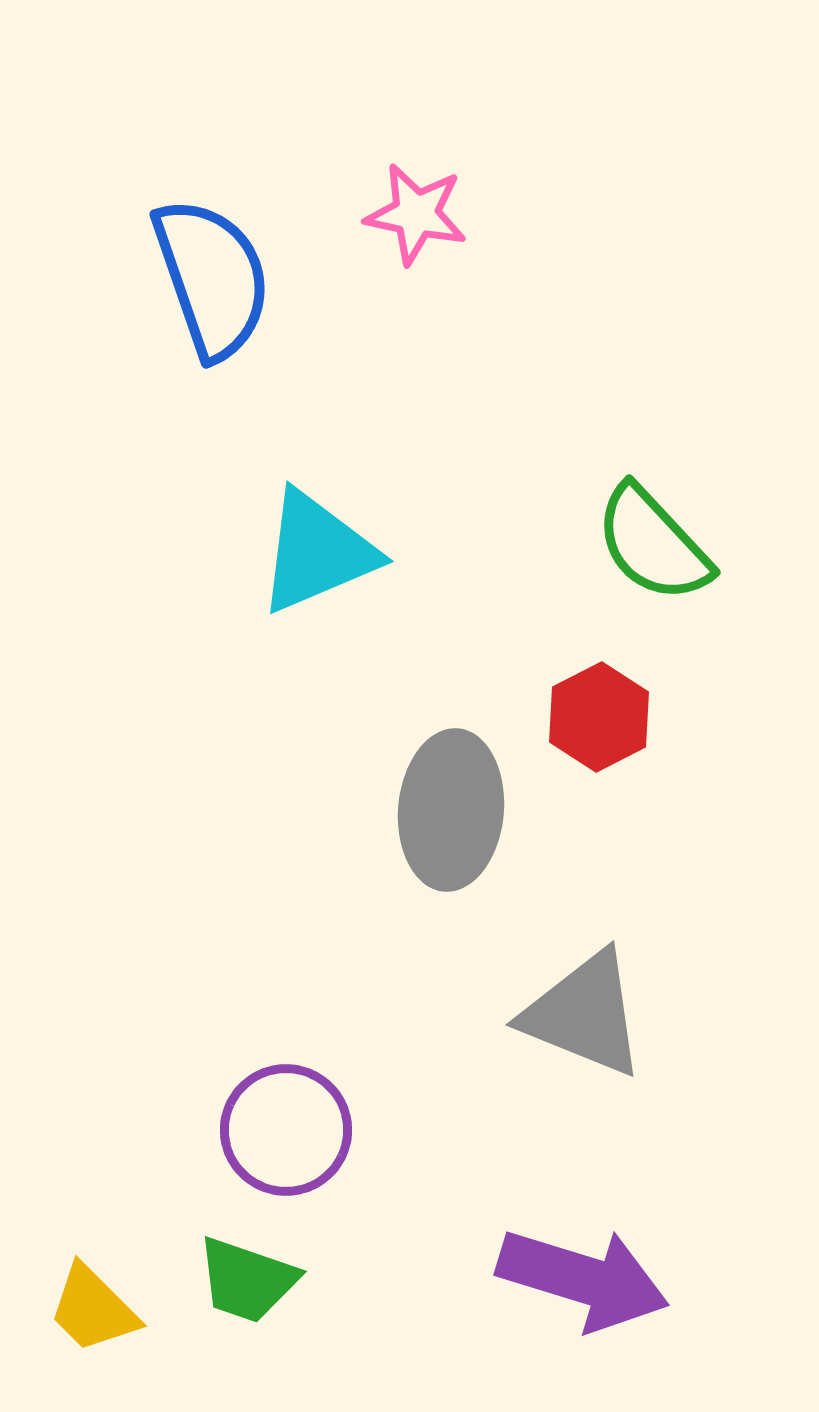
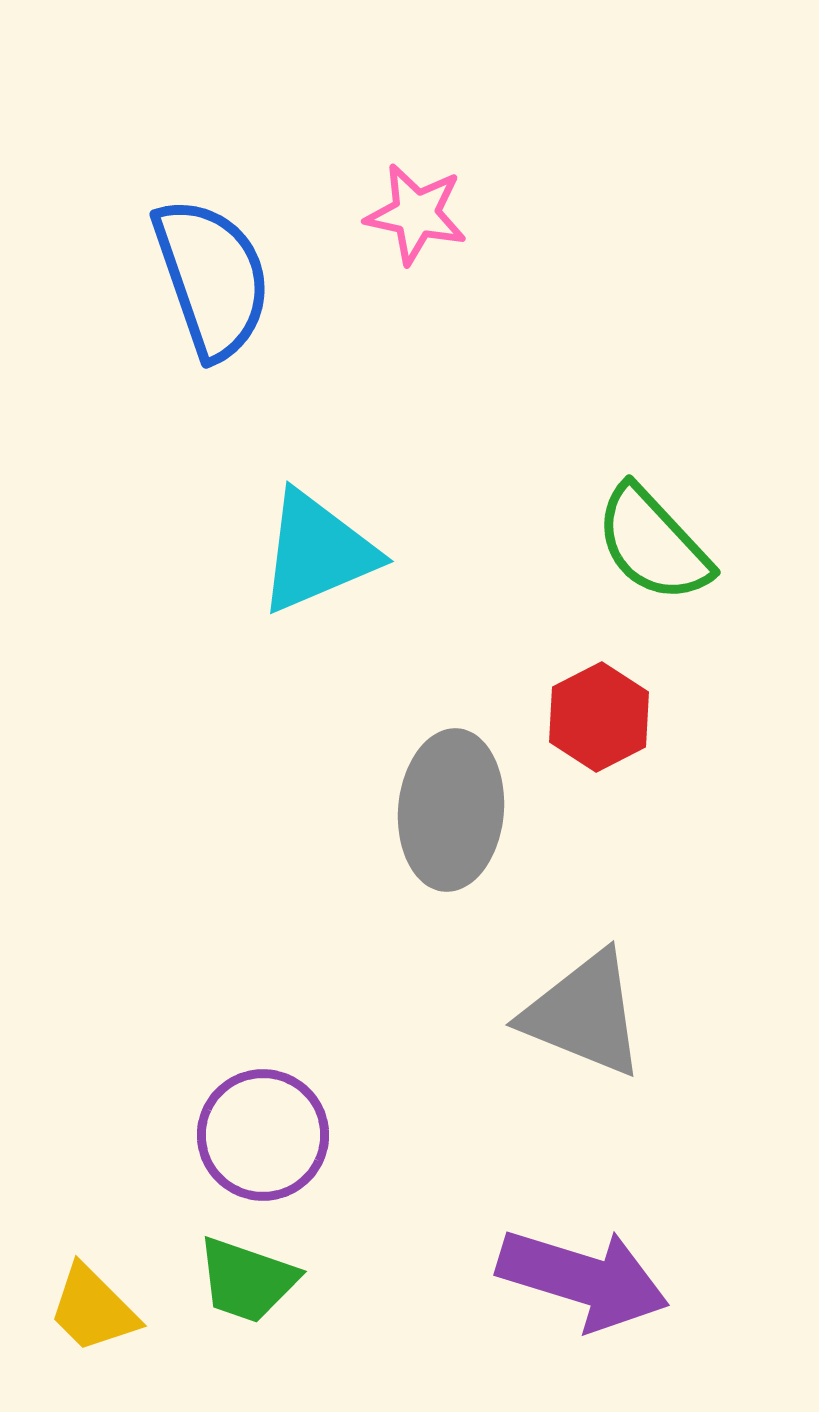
purple circle: moved 23 px left, 5 px down
